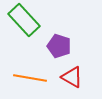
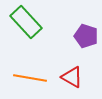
green rectangle: moved 2 px right, 2 px down
purple pentagon: moved 27 px right, 10 px up
